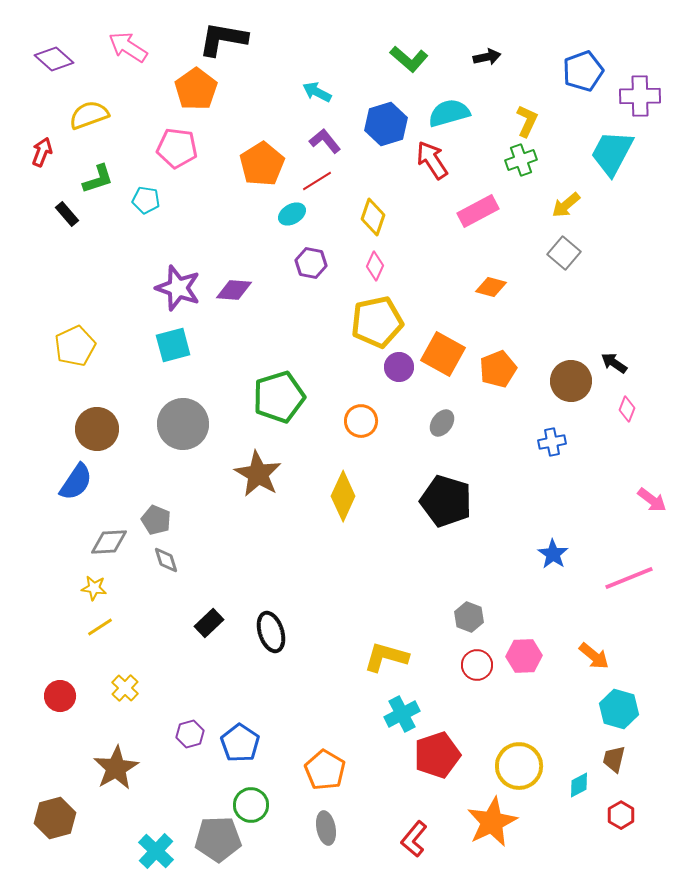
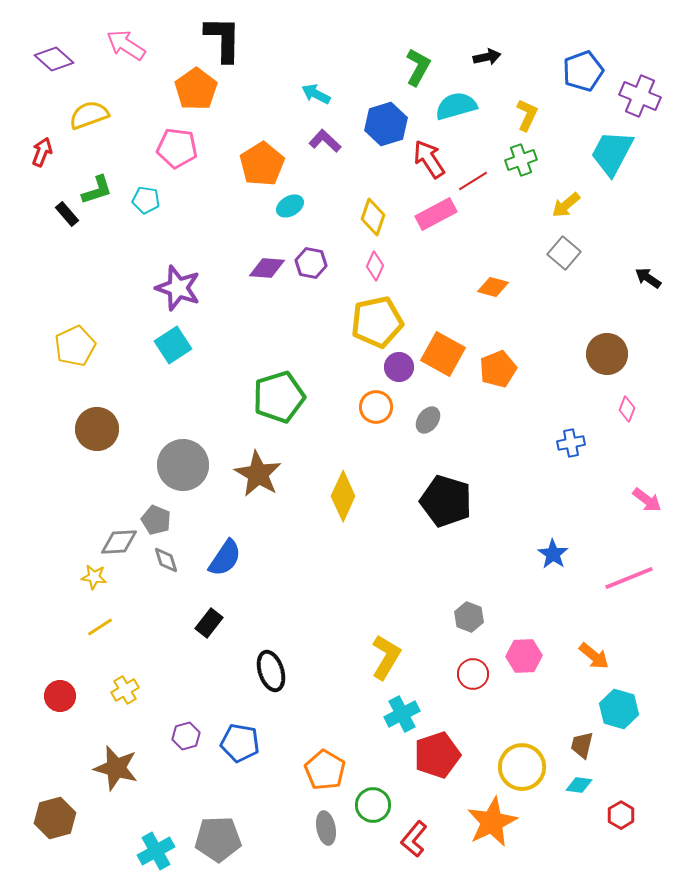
black L-shape at (223, 39): rotated 81 degrees clockwise
pink arrow at (128, 47): moved 2 px left, 2 px up
green L-shape at (409, 59): moved 9 px right, 8 px down; rotated 102 degrees counterclockwise
cyan arrow at (317, 92): moved 1 px left, 2 px down
purple cross at (640, 96): rotated 24 degrees clockwise
cyan semicircle at (449, 113): moved 7 px right, 7 px up
yellow L-shape at (527, 121): moved 6 px up
purple L-shape at (325, 141): rotated 8 degrees counterclockwise
red arrow at (432, 160): moved 3 px left, 1 px up
green L-shape at (98, 179): moved 1 px left, 11 px down
red line at (317, 181): moved 156 px right
pink rectangle at (478, 211): moved 42 px left, 3 px down
cyan ellipse at (292, 214): moved 2 px left, 8 px up
orange diamond at (491, 287): moved 2 px right
purple diamond at (234, 290): moved 33 px right, 22 px up
cyan square at (173, 345): rotated 18 degrees counterclockwise
black arrow at (614, 363): moved 34 px right, 85 px up
brown circle at (571, 381): moved 36 px right, 27 px up
orange circle at (361, 421): moved 15 px right, 14 px up
gray ellipse at (442, 423): moved 14 px left, 3 px up
gray circle at (183, 424): moved 41 px down
blue cross at (552, 442): moved 19 px right, 1 px down
blue semicircle at (76, 482): moved 149 px right, 76 px down
pink arrow at (652, 500): moved 5 px left
gray diamond at (109, 542): moved 10 px right
yellow star at (94, 588): moved 11 px up
black rectangle at (209, 623): rotated 8 degrees counterclockwise
black ellipse at (271, 632): moved 39 px down
yellow L-shape at (386, 657): rotated 105 degrees clockwise
red circle at (477, 665): moved 4 px left, 9 px down
yellow cross at (125, 688): moved 2 px down; rotated 16 degrees clockwise
purple hexagon at (190, 734): moved 4 px left, 2 px down
blue pentagon at (240, 743): rotated 24 degrees counterclockwise
brown trapezoid at (614, 759): moved 32 px left, 14 px up
yellow circle at (519, 766): moved 3 px right, 1 px down
brown star at (116, 768): rotated 27 degrees counterclockwise
cyan diamond at (579, 785): rotated 36 degrees clockwise
green circle at (251, 805): moved 122 px right
cyan cross at (156, 851): rotated 18 degrees clockwise
